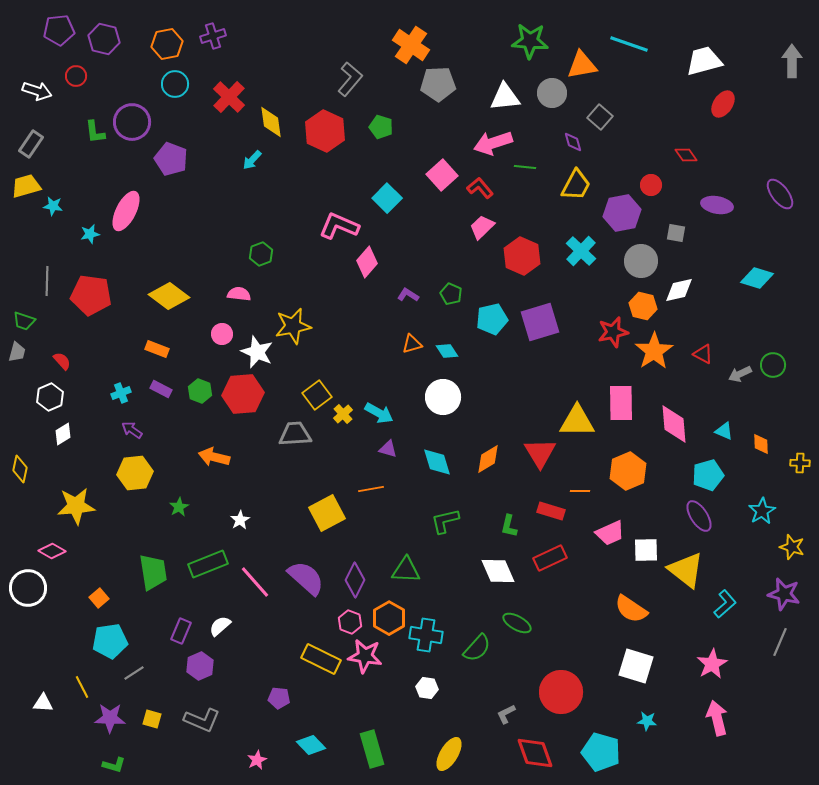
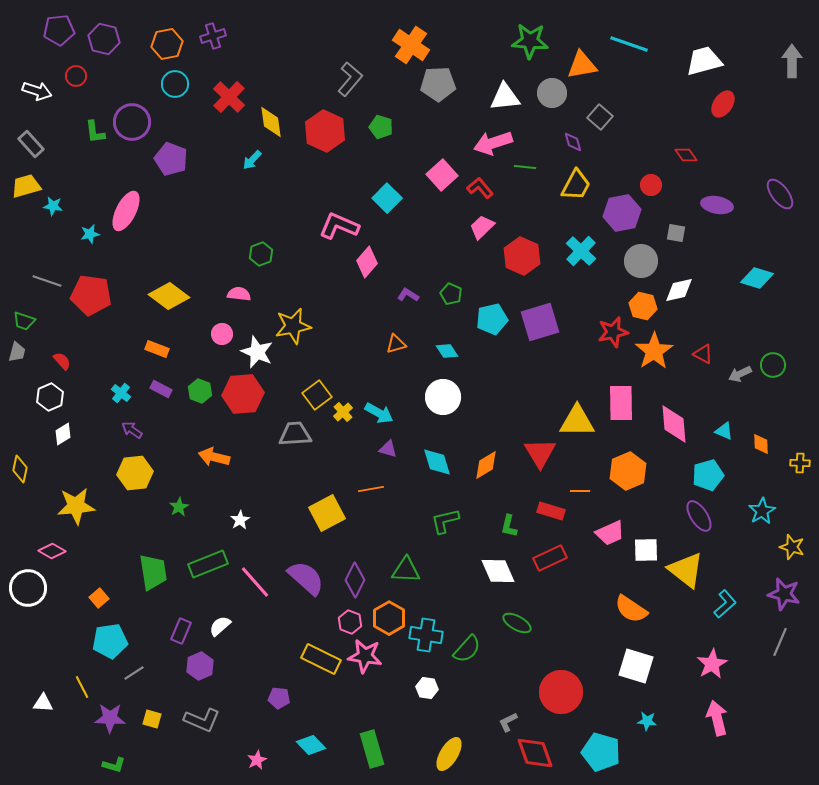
gray rectangle at (31, 144): rotated 76 degrees counterclockwise
gray line at (47, 281): rotated 72 degrees counterclockwise
orange triangle at (412, 344): moved 16 px left
cyan cross at (121, 393): rotated 30 degrees counterclockwise
yellow cross at (343, 414): moved 2 px up
orange diamond at (488, 459): moved 2 px left, 6 px down
green semicircle at (477, 648): moved 10 px left, 1 px down
gray L-shape at (506, 714): moved 2 px right, 8 px down
